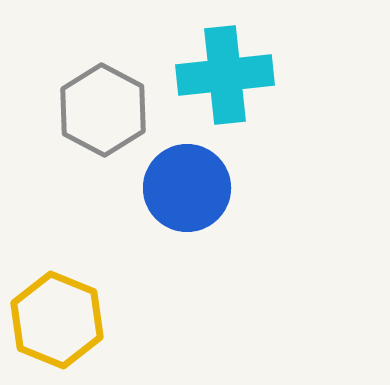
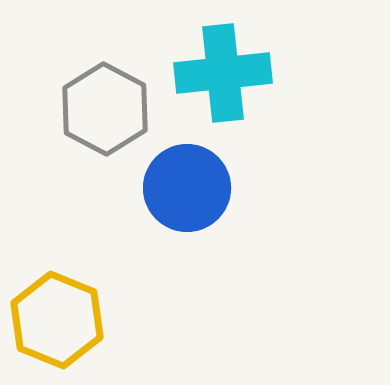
cyan cross: moved 2 px left, 2 px up
gray hexagon: moved 2 px right, 1 px up
